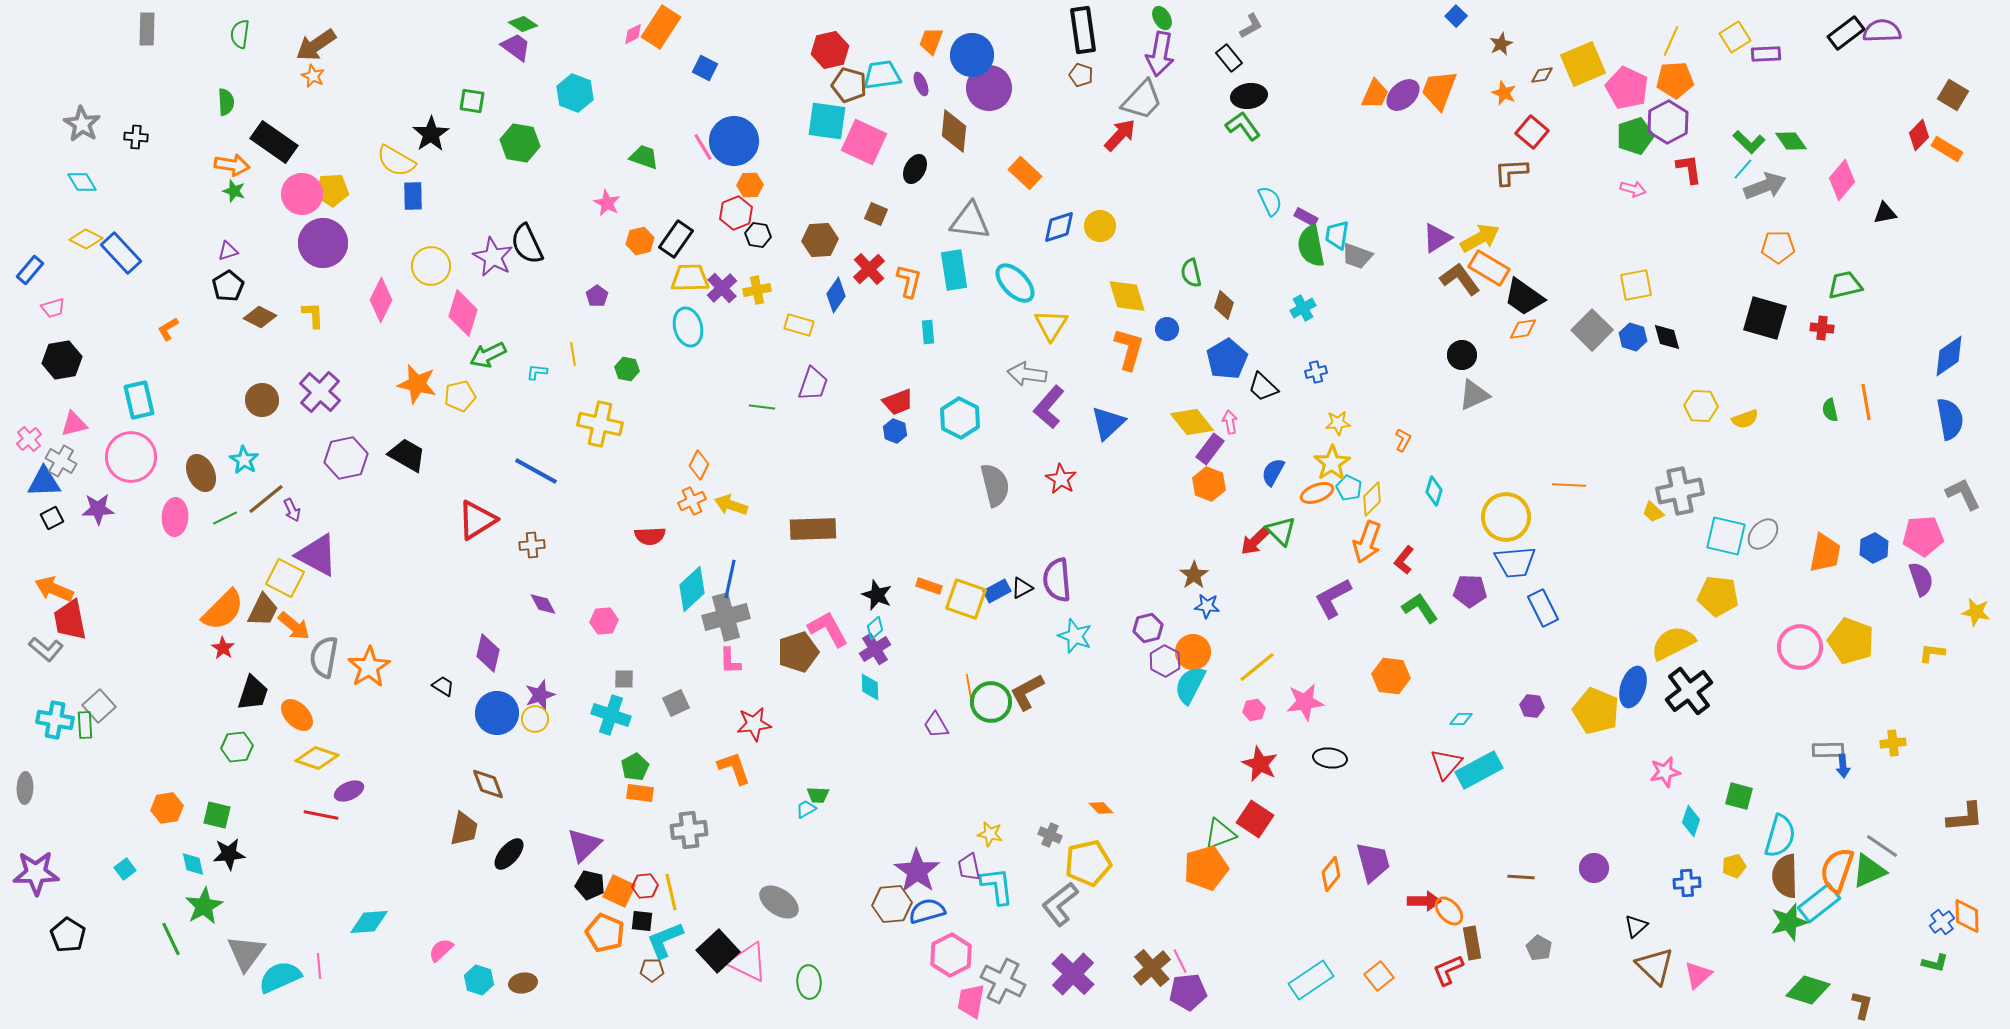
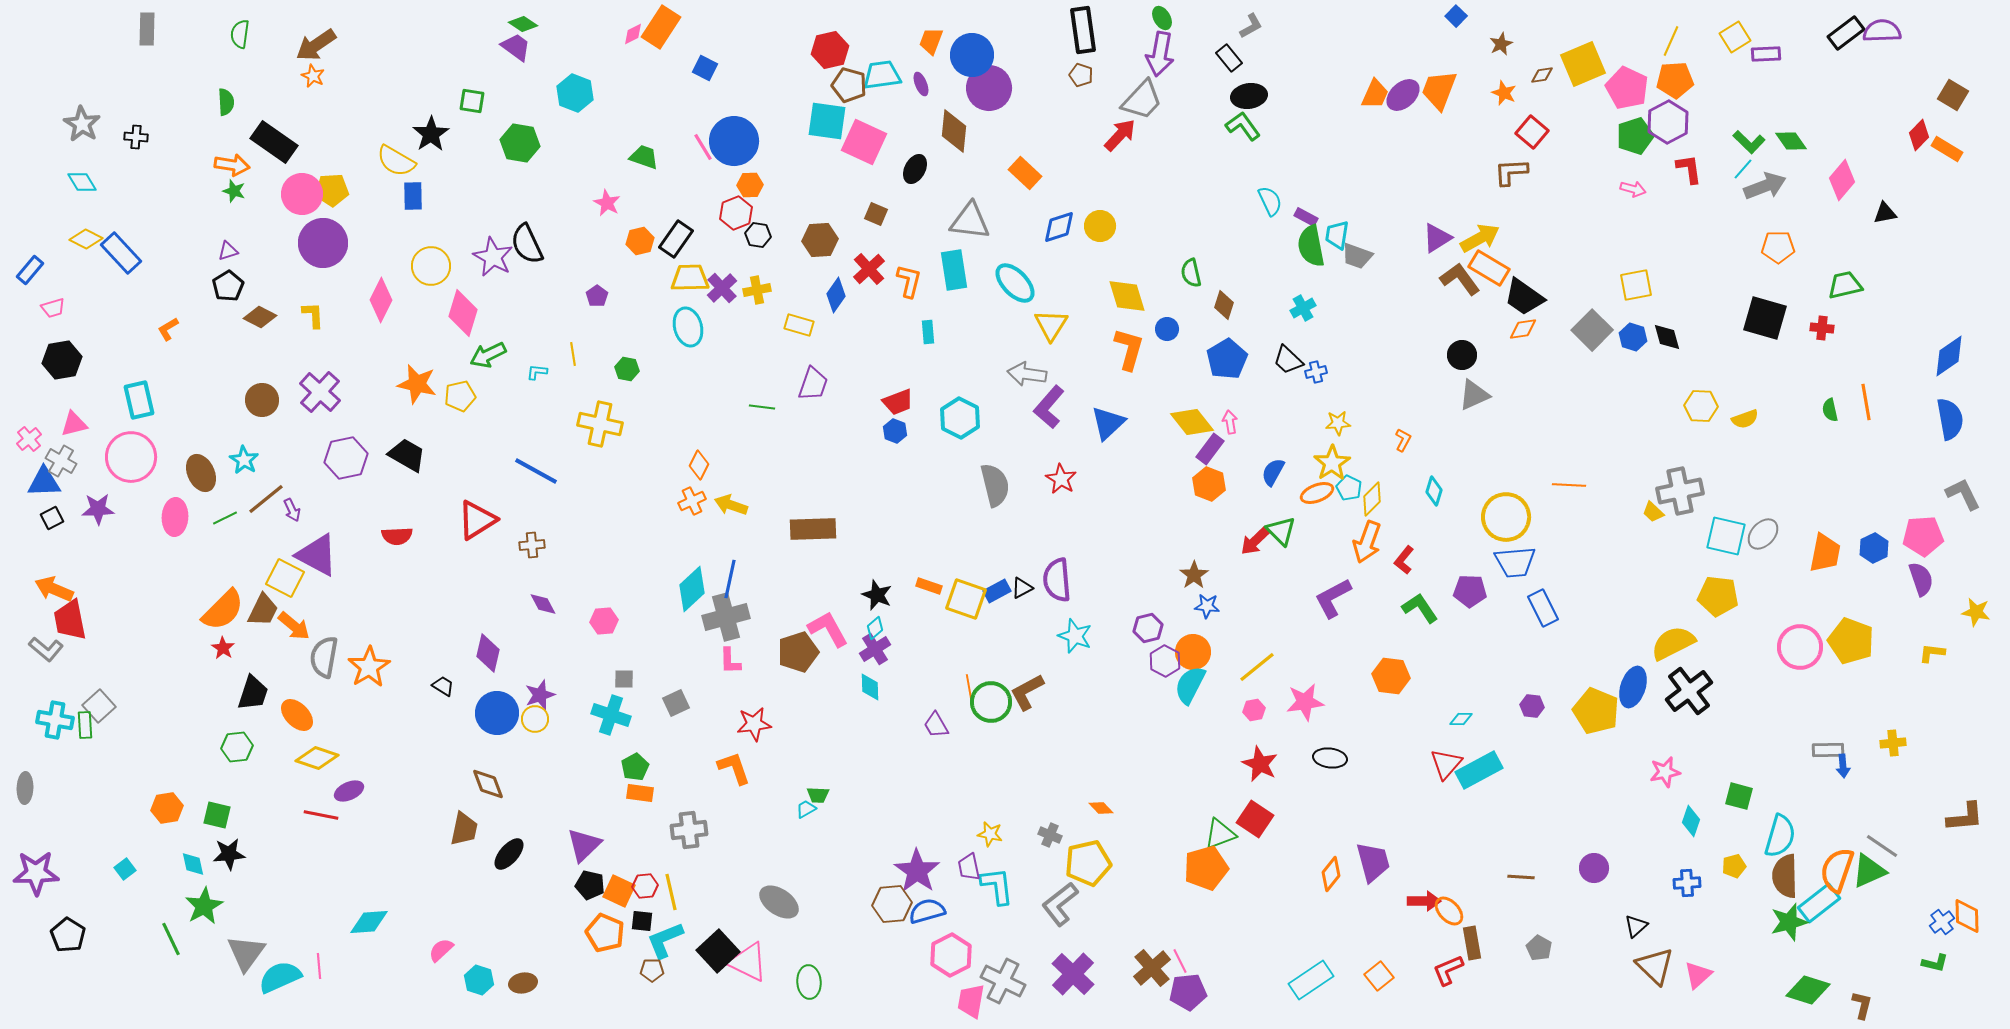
black trapezoid at (1263, 387): moved 25 px right, 27 px up
red semicircle at (650, 536): moved 253 px left
